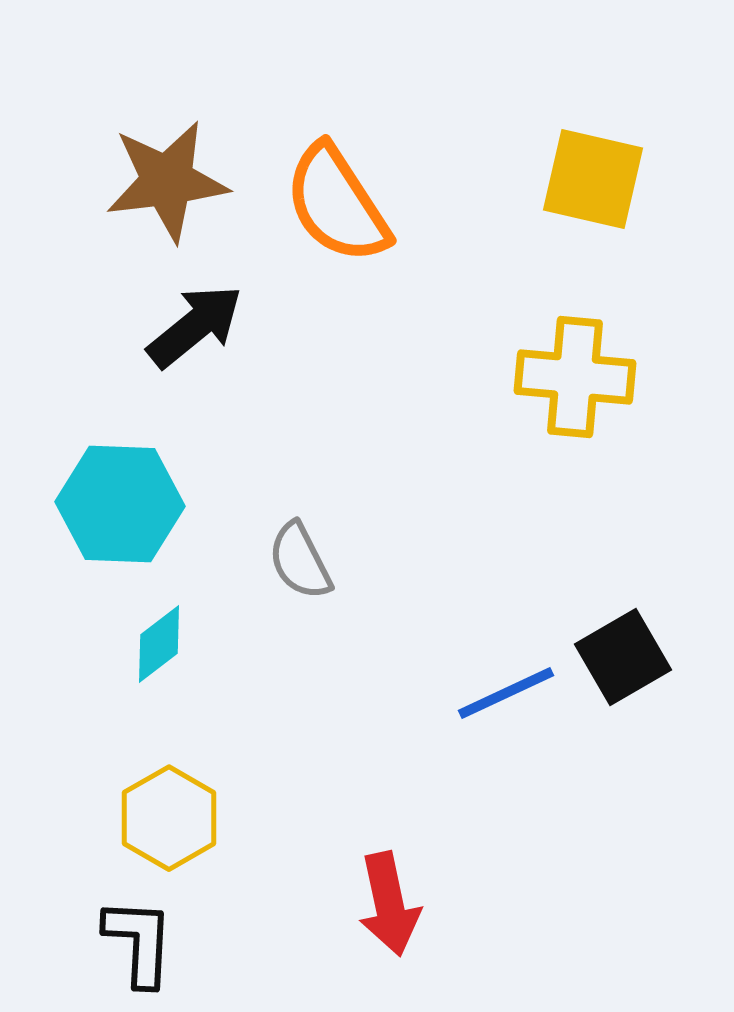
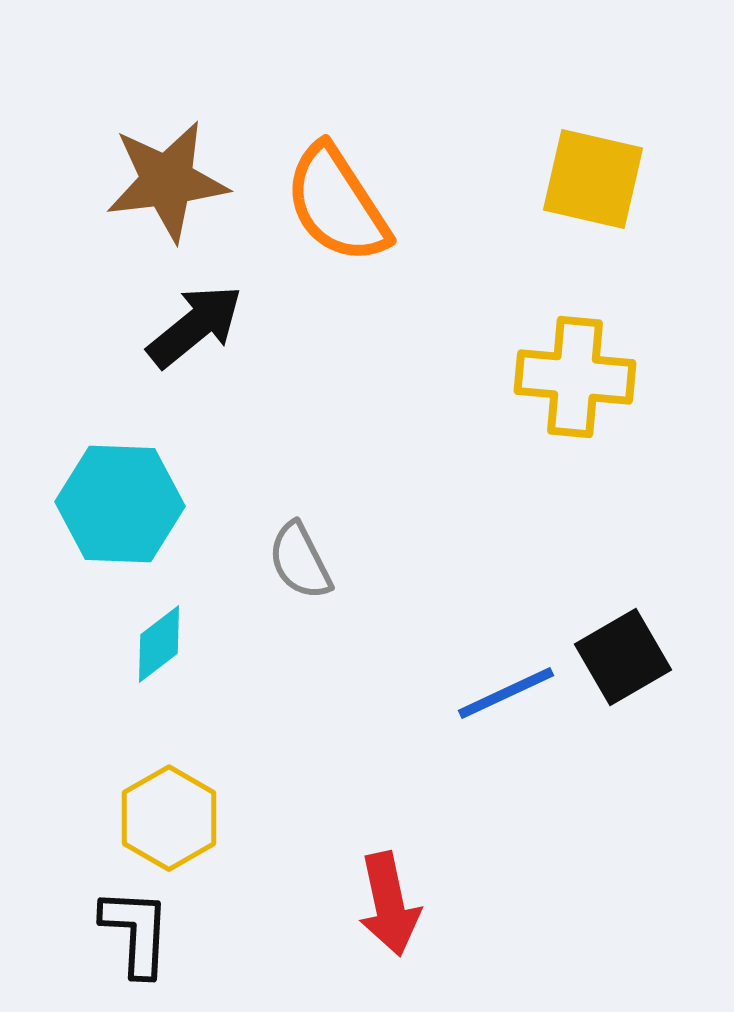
black L-shape: moved 3 px left, 10 px up
